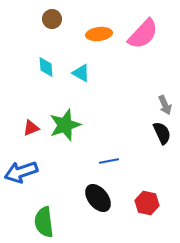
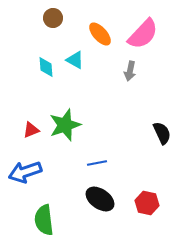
brown circle: moved 1 px right, 1 px up
orange ellipse: moved 1 px right; rotated 55 degrees clockwise
cyan triangle: moved 6 px left, 13 px up
gray arrow: moved 35 px left, 34 px up; rotated 36 degrees clockwise
red triangle: moved 2 px down
blue line: moved 12 px left, 2 px down
blue arrow: moved 4 px right
black ellipse: moved 2 px right, 1 px down; rotated 16 degrees counterclockwise
green semicircle: moved 2 px up
